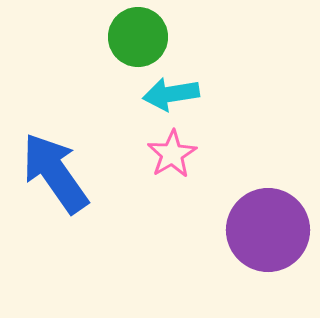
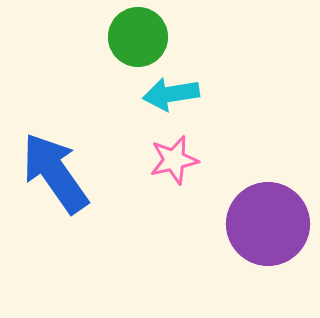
pink star: moved 2 px right, 6 px down; rotated 18 degrees clockwise
purple circle: moved 6 px up
